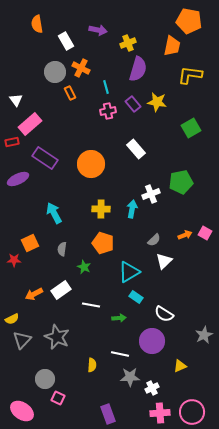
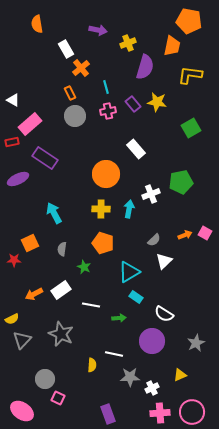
white rectangle at (66, 41): moved 8 px down
orange cross at (81, 68): rotated 24 degrees clockwise
purple semicircle at (138, 69): moved 7 px right, 2 px up
gray circle at (55, 72): moved 20 px right, 44 px down
white triangle at (16, 100): moved 3 px left; rotated 24 degrees counterclockwise
orange circle at (91, 164): moved 15 px right, 10 px down
cyan arrow at (132, 209): moved 3 px left
gray star at (204, 335): moved 8 px left, 8 px down
gray star at (57, 337): moved 4 px right, 3 px up
white line at (120, 354): moved 6 px left
yellow triangle at (180, 366): moved 9 px down
